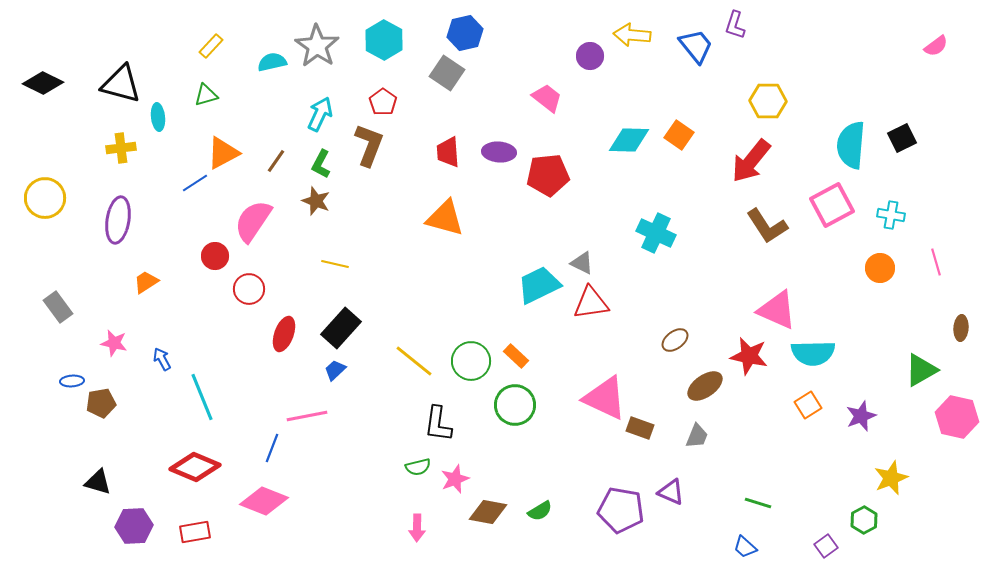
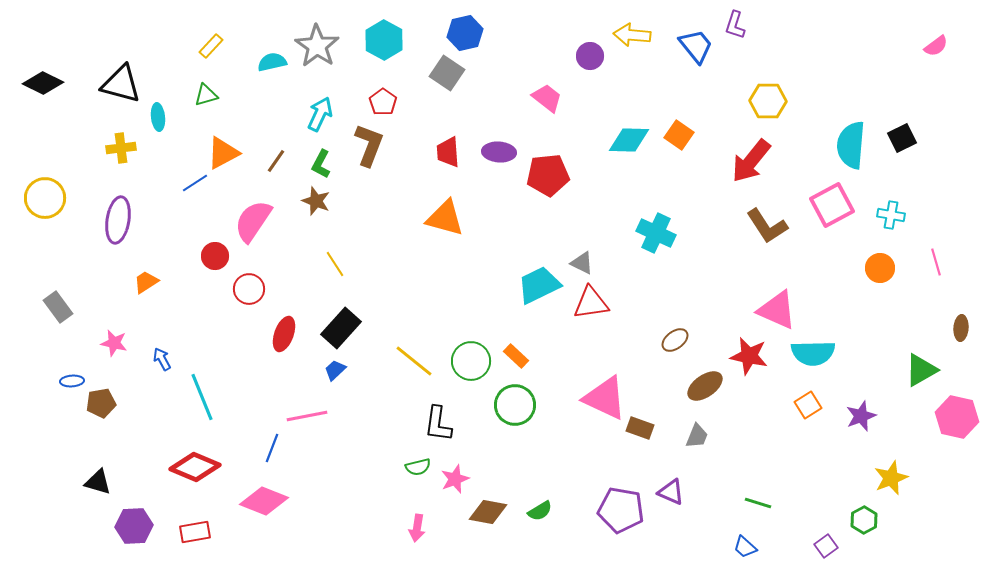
yellow line at (335, 264): rotated 44 degrees clockwise
pink arrow at (417, 528): rotated 8 degrees clockwise
